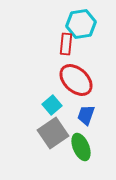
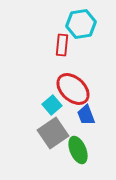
red rectangle: moved 4 px left, 1 px down
red ellipse: moved 3 px left, 9 px down
blue trapezoid: rotated 40 degrees counterclockwise
green ellipse: moved 3 px left, 3 px down
